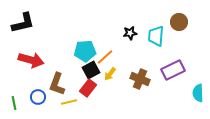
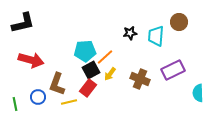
green line: moved 1 px right, 1 px down
